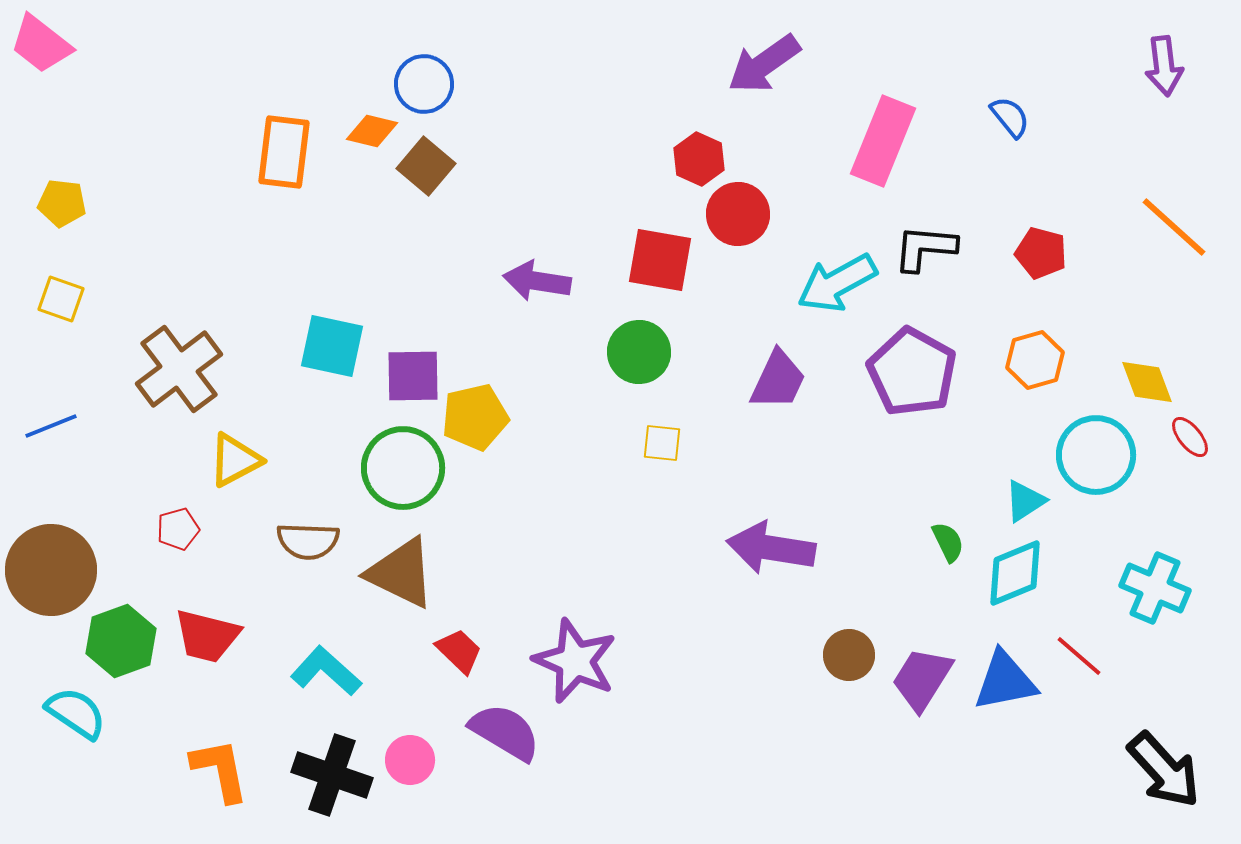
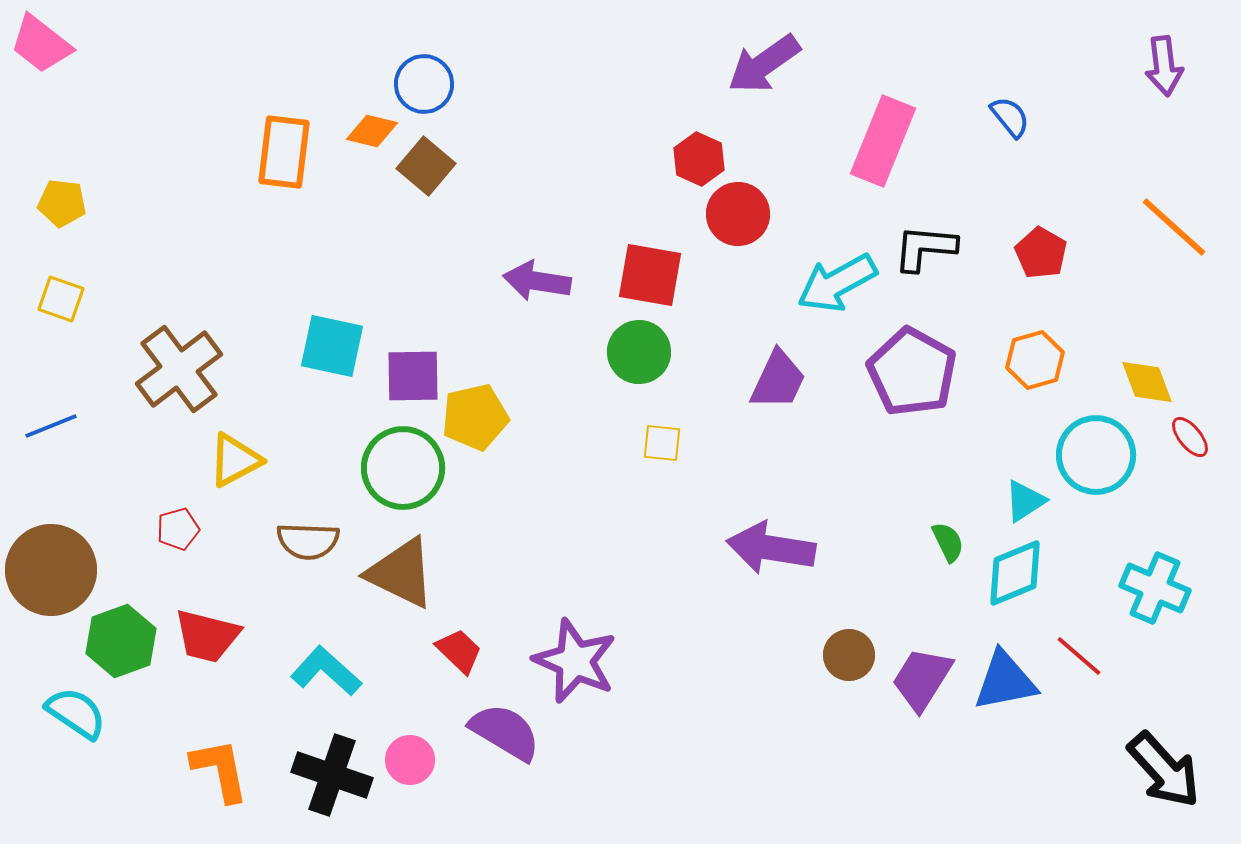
red pentagon at (1041, 253): rotated 15 degrees clockwise
red square at (660, 260): moved 10 px left, 15 px down
